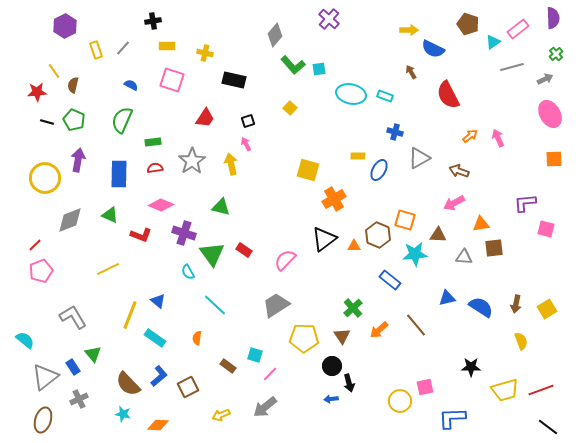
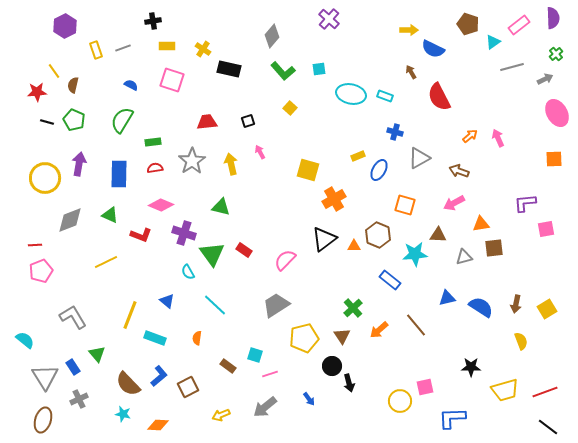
pink rectangle at (518, 29): moved 1 px right, 4 px up
gray diamond at (275, 35): moved 3 px left, 1 px down
gray line at (123, 48): rotated 28 degrees clockwise
yellow cross at (205, 53): moved 2 px left, 4 px up; rotated 21 degrees clockwise
green L-shape at (293, 65): moved 10 px left, 6 px down
black rectangle at (234, 80): moved 5 px left, 11 px up
red semicircle at (448, 95): moved 9 px left, 2 px down
pink ellipse at (550, 114): moved 7 px right, 1 px up
red trapezoid at (205, 118): moved 2 px right, 4 px down; rotated 130 degrees counterclockwise
green semicircle at (122, 120): rotated 8 degrees clockwise
pink arrow at (246, 144): moved 14 px right, 8 px down
yellow rectangle at (358, 156): rotated 24 degrees counterclockwise
purple arrow at (78, 160): moved 1 px right, 4 px down
orange square at (405, 220): moved 15 px up
pink square at (546, 229): rotated 24 degrees counterclockwise
red line at (35, 245): rotated 40 degrees clockwise
gray triangle at (464, 257): rotated 18 degrees counterclockwise
yellow line at (108, 269): moved 2 px left, 7 px up
blue triangle at (158, 301): moved 9 px right
cyan rectangle at (155, 338): rotated 15 degrees counterclockwise
yellow pentagon at (304, 338): rotated 16 degrees counterclockwise
green triangle at (93, 354): moved 4 px right
pink line at (270, 374): rotated 28 degrees clockwise
gray triangle at (45, 377): rotated 24 degrees counterclockwise
red line at (541, 390): moved 4 px right, 2 px down
blue arrow at (331, 399): moved 22 px left; rotated 120 degrees counterclockwise
